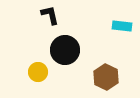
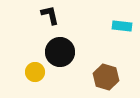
black circle: moved 5 px left, 2 px down
yellow circle: moved 3 px left
brown hexagon: rotated 10 degrees counterclockwise
